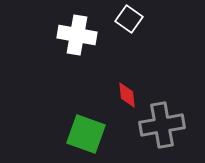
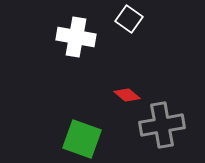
white cross: moved 1 px left, 2 px down
red diamond: rotated 44 degrees counterclockwise
green square: moved 4 px left, 5 px down
